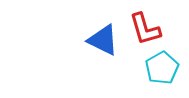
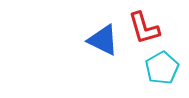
red L-shape: moved 1 px left, 1 px up
